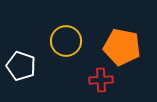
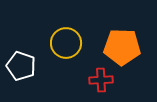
yellow circle: moved 2 px down
orange pentagon: rotated 9 degrees counterclockwise
